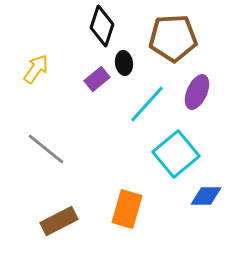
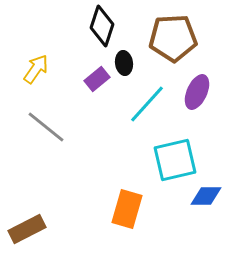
gray line: moved 22 px up
cyan square: moved 1 px left, 6 px down; rotated 27 degrees clockwise
brown rectangle: moved 32 px left, 8 px down
